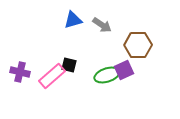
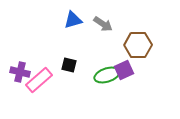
gray arrow: moved 1 px right, 1 px up
pink rectangle: moved 13 px left, 4 px down
